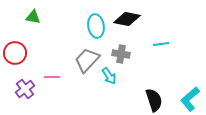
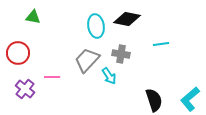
red circle: moved 3 px right
purple cross: rotated 12 degrees counterclockwise
